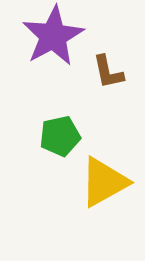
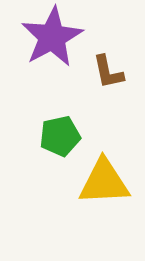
purple star: moved 1 px left, 1 px down
yellow triangle: rotated 26 degrees clockwise
